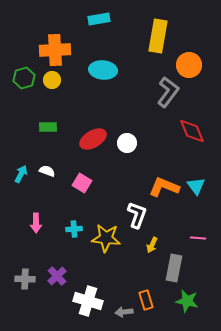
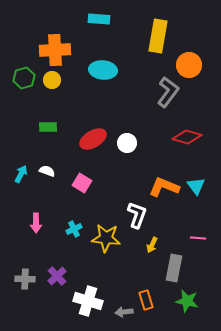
cyan rectangle: rotated 15 degrees clockwise
red diamond: moved 5 px left, 6 px down; rotated 52 degrees counterclockwise
cyan cross: rotated 21 degrees counterclockwise
